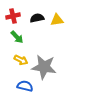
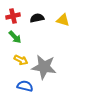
yellow triangle: moved 6 px right; rotated 24 degrees clockwise
green arrow: moved 2 px left
